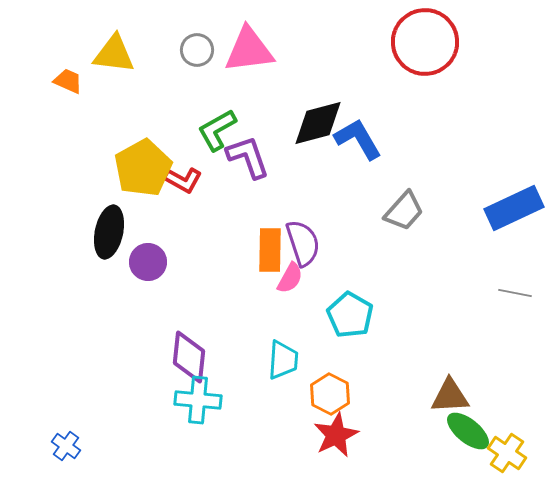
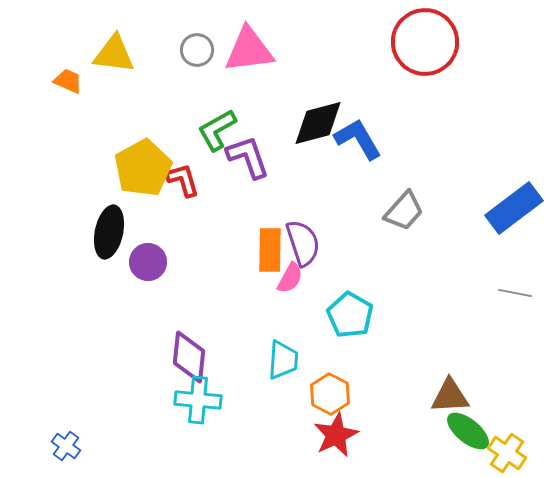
red L-shape: rotated 135 degrees counterclockwise
blue rectangle: rotated 12 degrees counterclockwise
